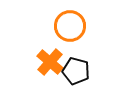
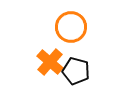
orange circle: moved 1 px right, 1 px down
